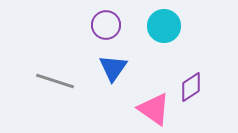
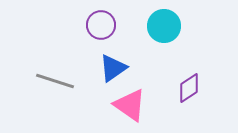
purple circle: moved 5 px left
blue triangle: rotated 20 degrees clockwise
purple diamond: moved 2 px left, 1 px down
pink triangle: moved 24 px left, 4 px up
